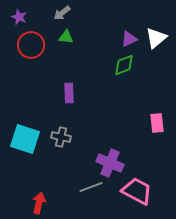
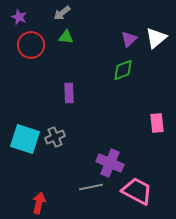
purple triangle: rotated 18 degrees counterclockwise
green diamond: moved 1 px left, 5 px down
gray cross: moved 6 px left; rotated 36 degrees counterclockwise
gray line: rotated 10 degrees clockwise
